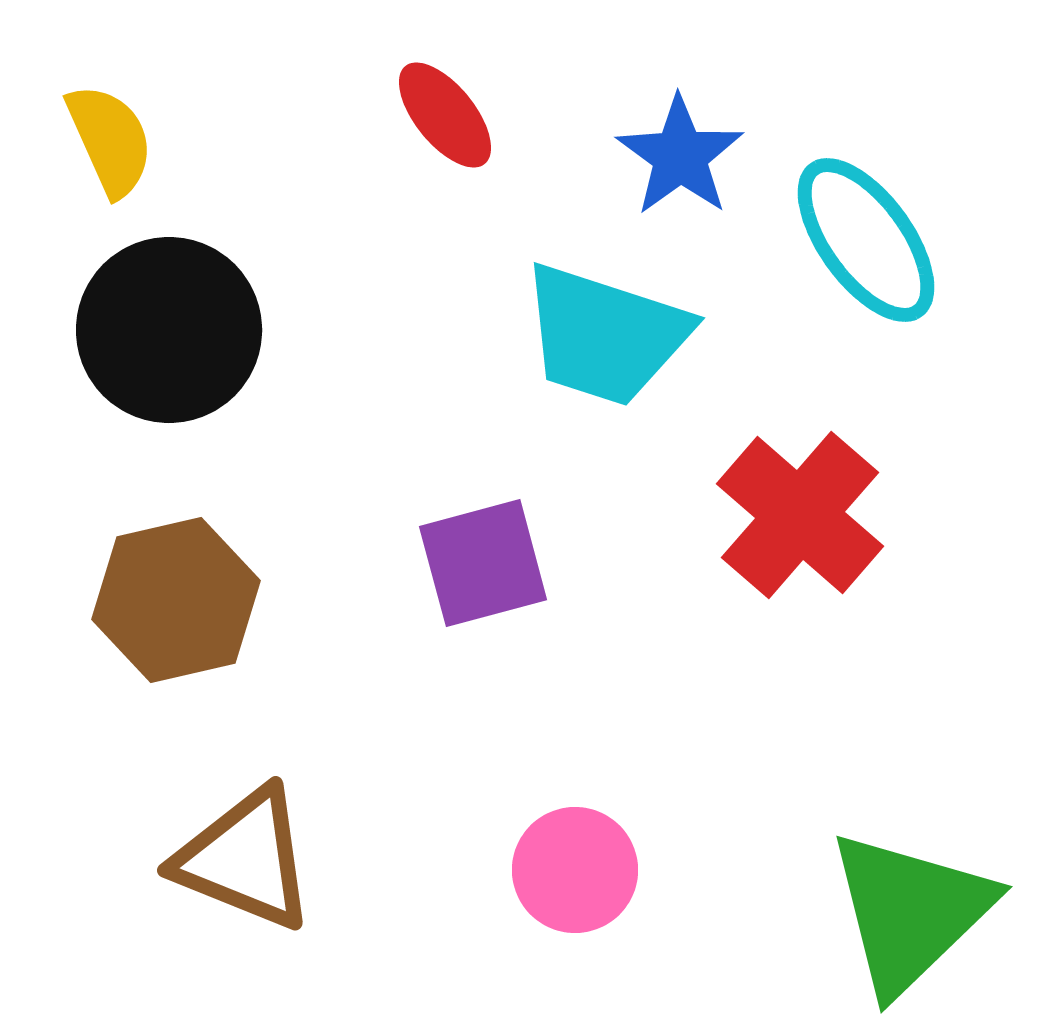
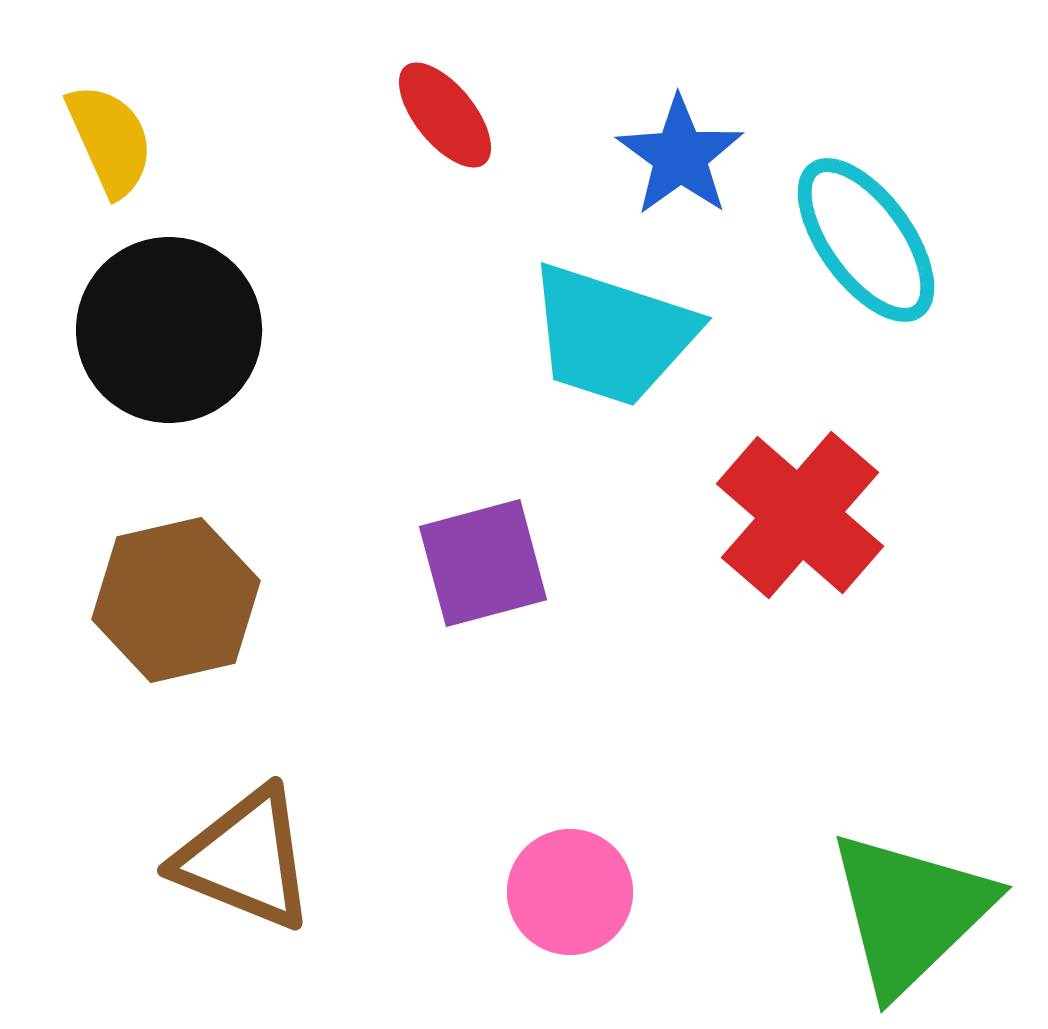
cyan trapezoid: moved 7 px right
pink circle: moved 5 px left, 22 px down
